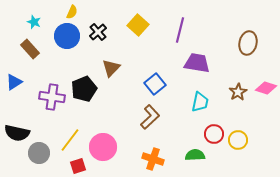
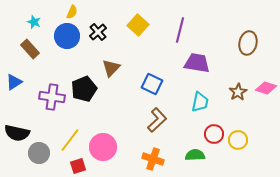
blue square: moved 3 px left; rotated 25 degrees counterclockwise
brown L-shape: moved 7 px right, 3 px down
